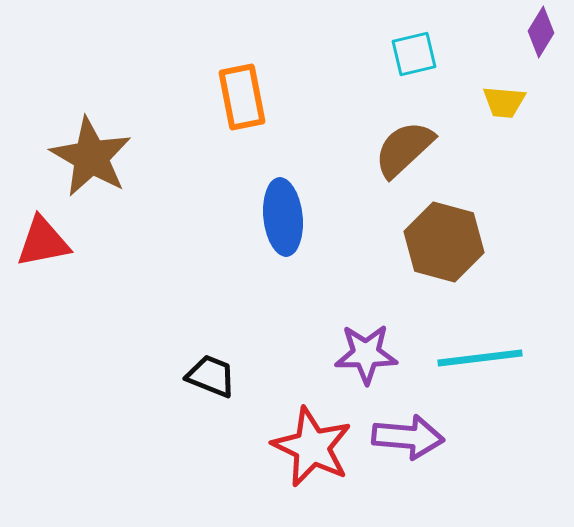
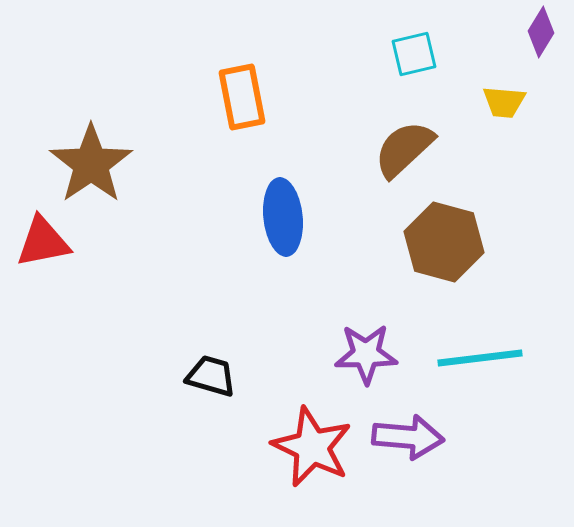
brown star: moved 7 px down; rotated 8 degrees clockwise
black trapezoid: rotated 6 degrees counterclockwise
